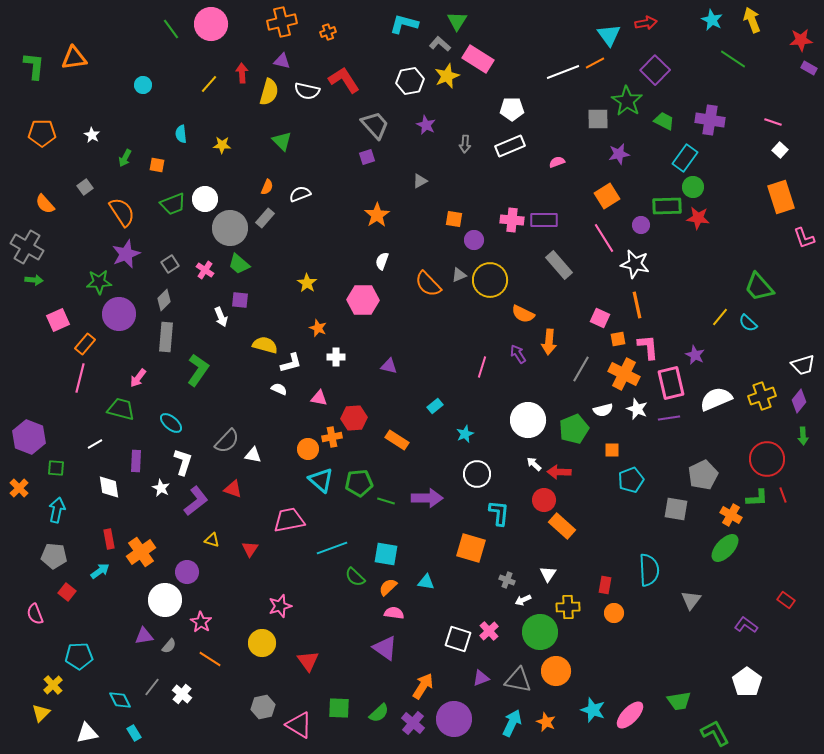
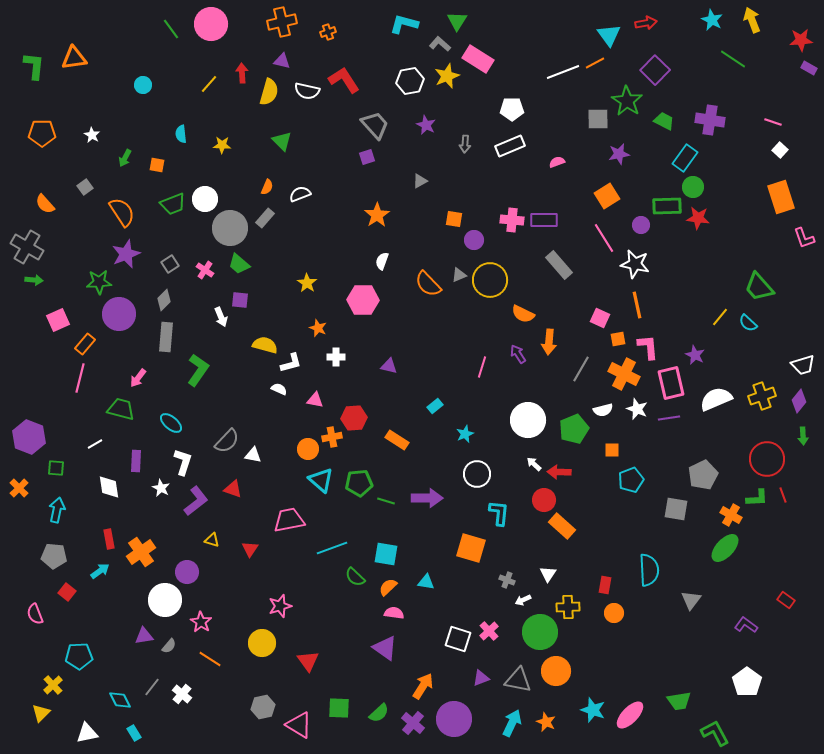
pink triangle at (319, 398): moved 4 px left, 2 px down
